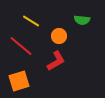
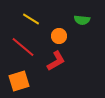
yellow line: moved 2 px up
red line: moved 2 px right, 1 px down
